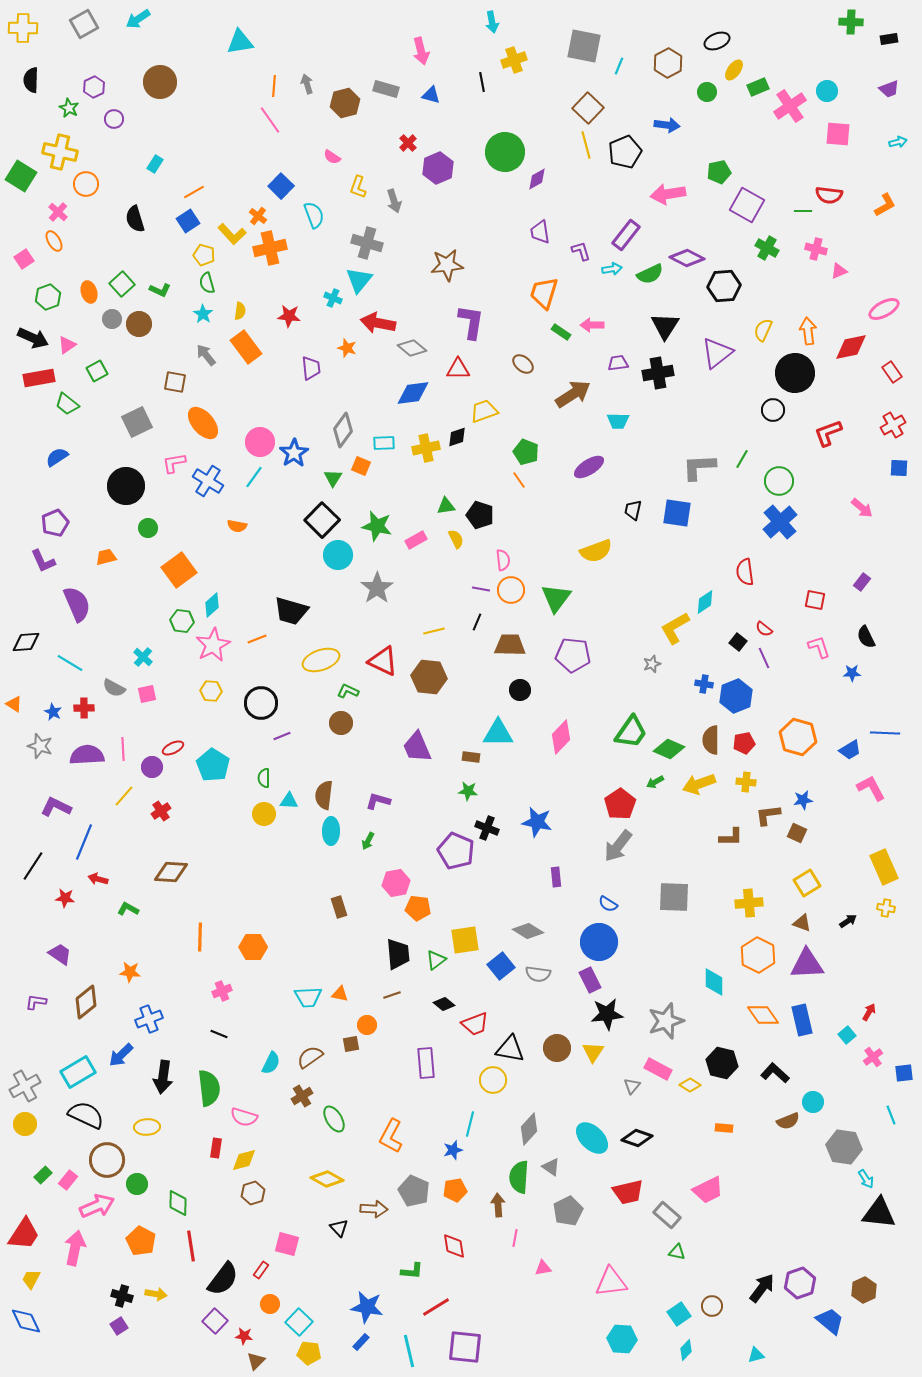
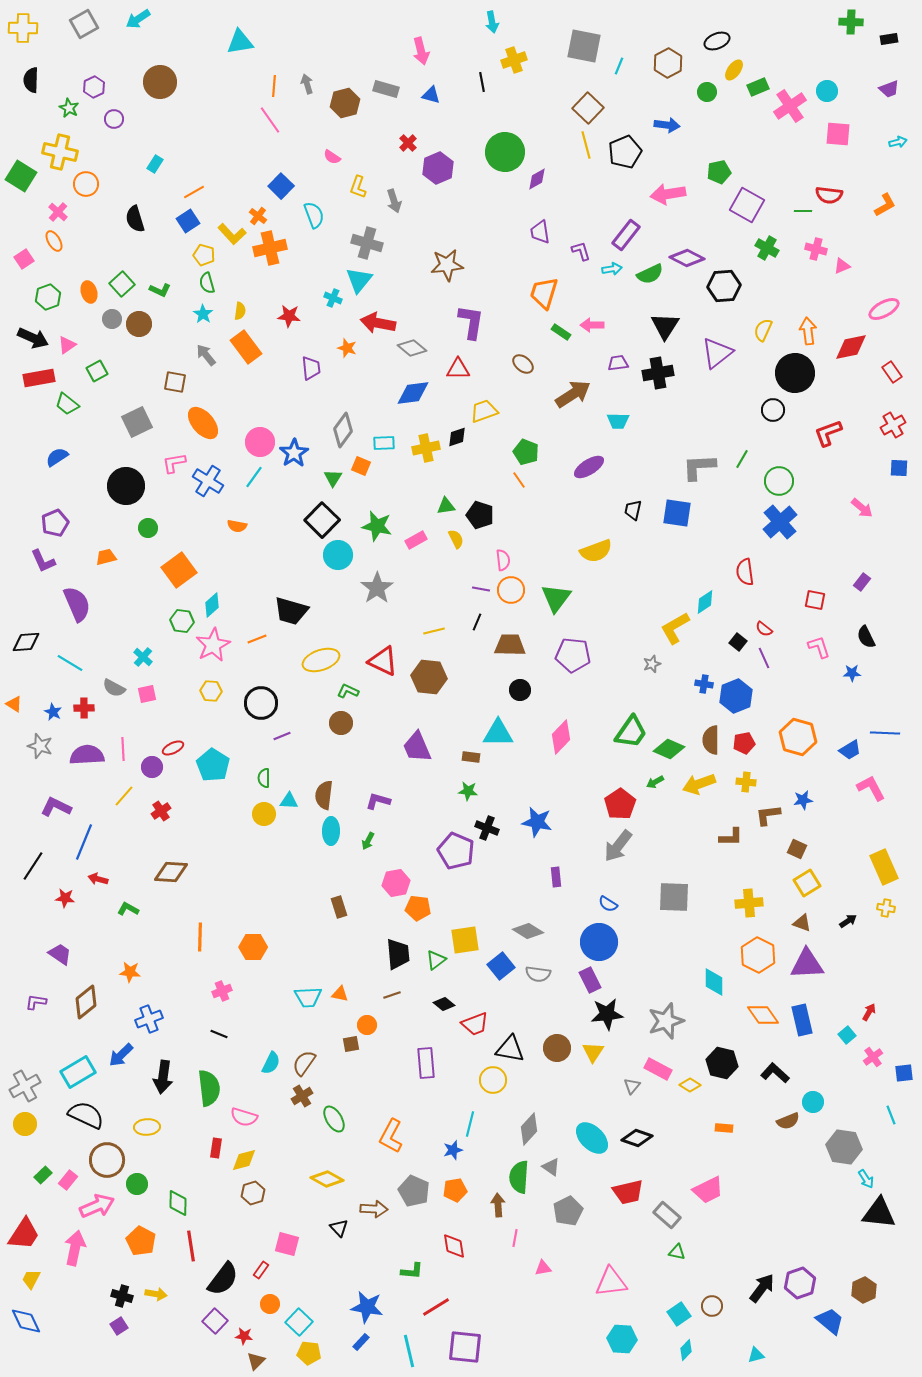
pink triangle at (839, 271): moved 3 px right, 5 px up
brown square at (797, 833): moved 16 px down
brown semicircle at (310, 1057): moved 6 px left, 6 px down; rotated 20 degrees counterclockwise
